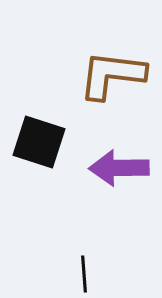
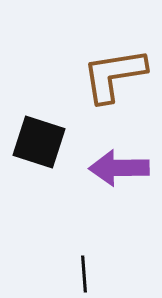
brown L-shape: moved 2 px right; rotated 16 degrees counterclockwise
